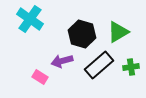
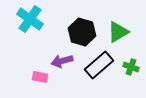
black hexagon: moved 2 px up
green cross: rotated 28 degrees clockwise
pink rectangle: rotated 21 degrees counterclockwise
